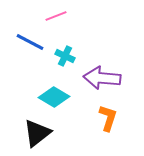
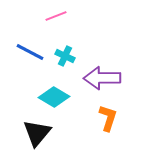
blue line: moved 10 px down
purple arrow: rotated 6 degrees counterclockwise
black triangle: rotated 12 degrees counterclockwise
